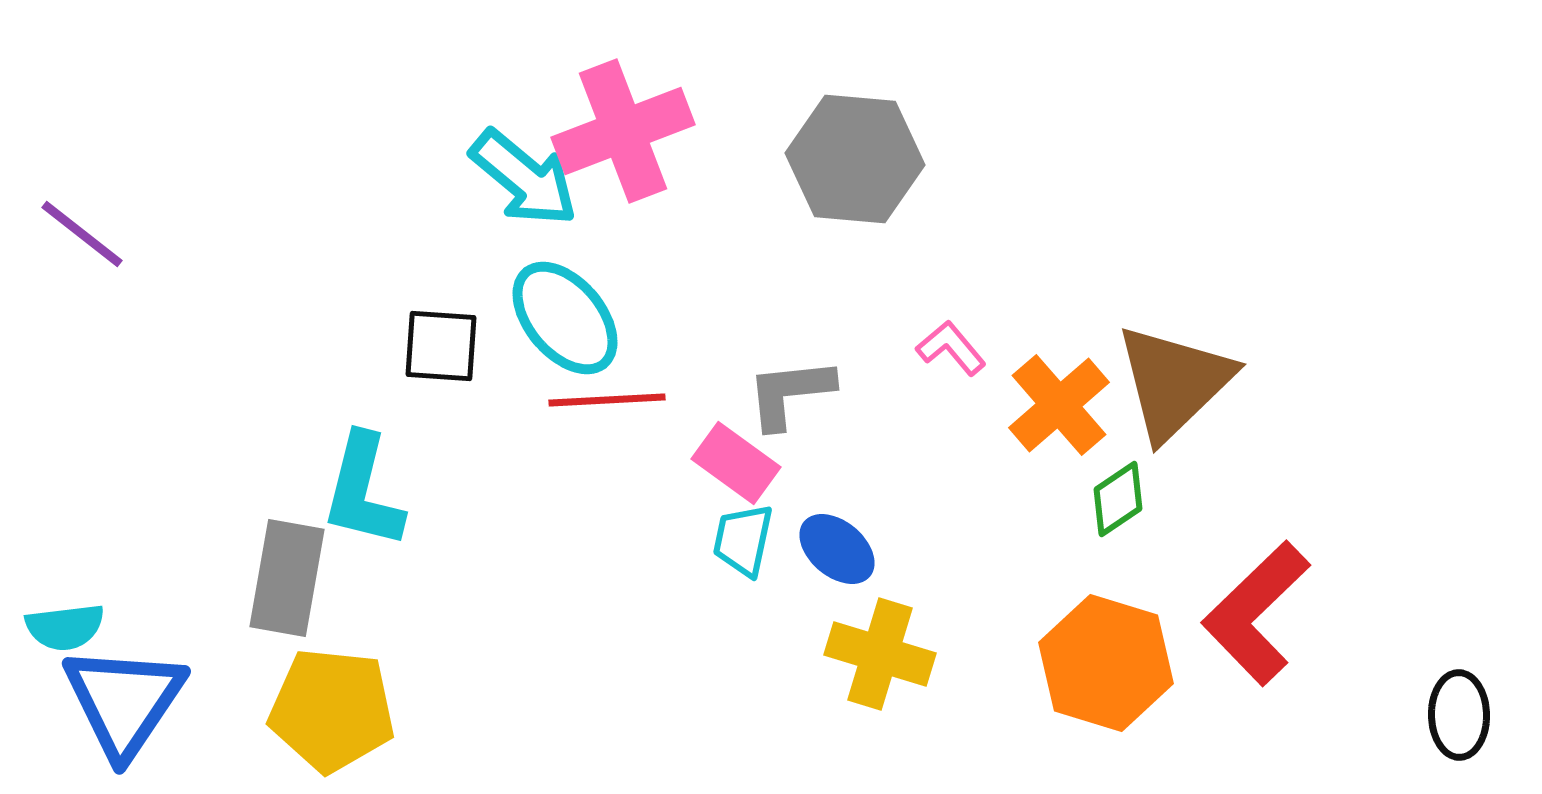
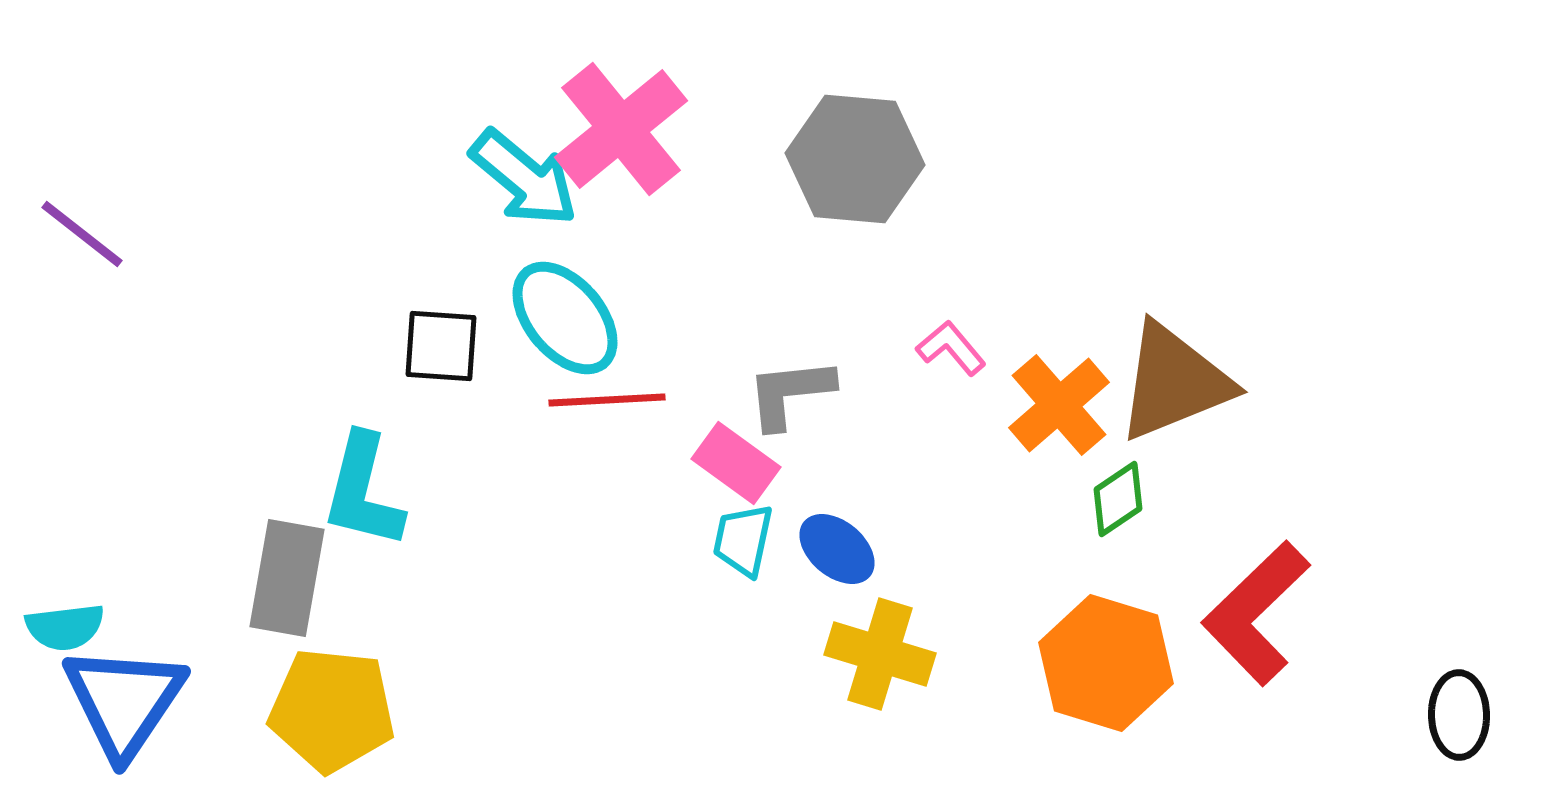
pink cross: moved 2 px left, 2 px up; rotated 18 degrees counterclockwise
brown triangle: rotated 22 degrees clockwise
